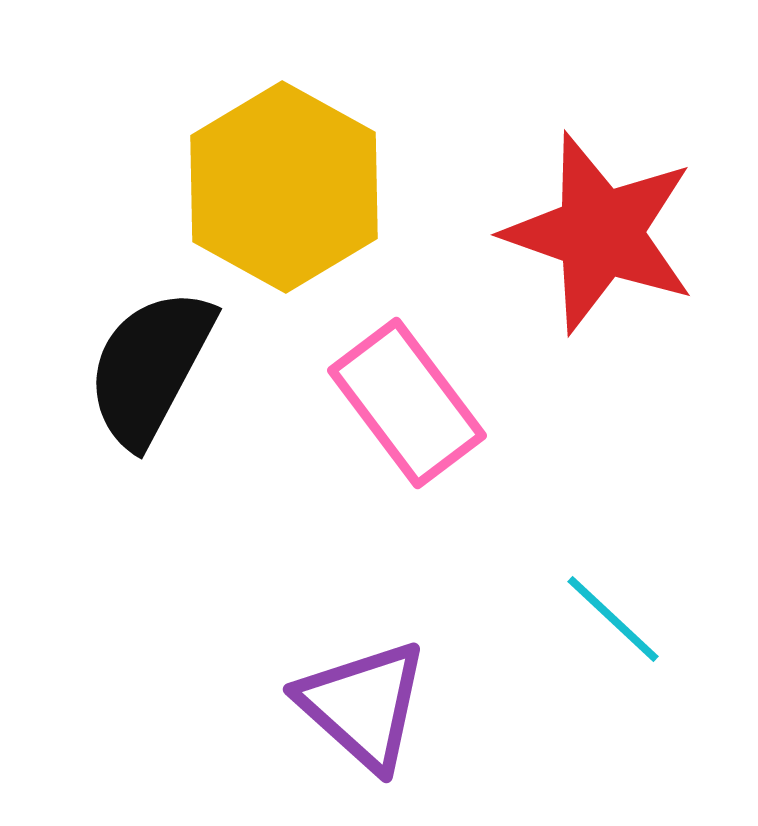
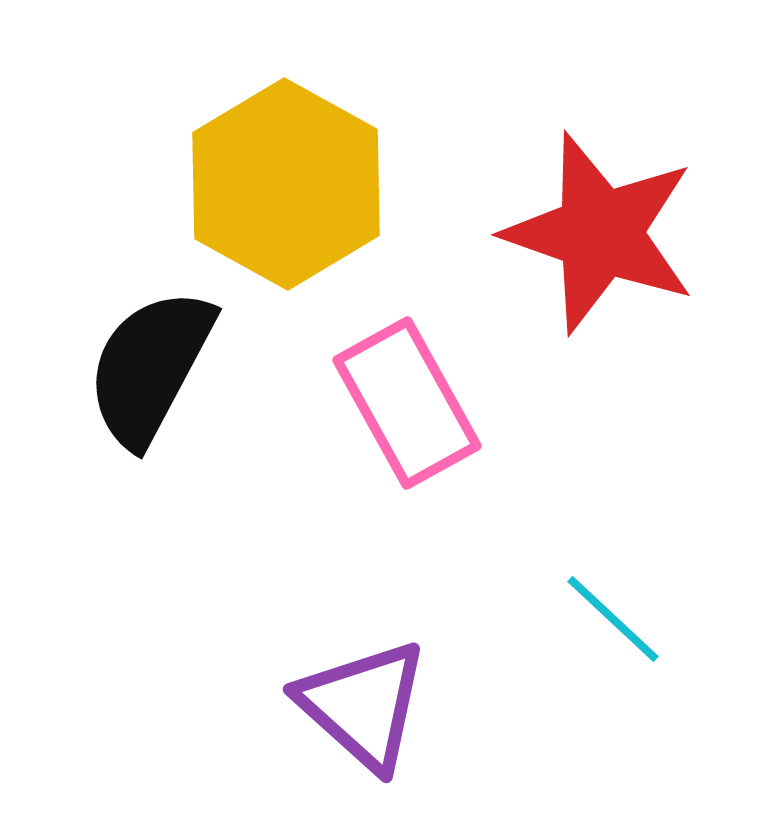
yellow hexagon: moved 2 px right, 3 px up
pink rectangle: rotated 8 degrees clockwise
